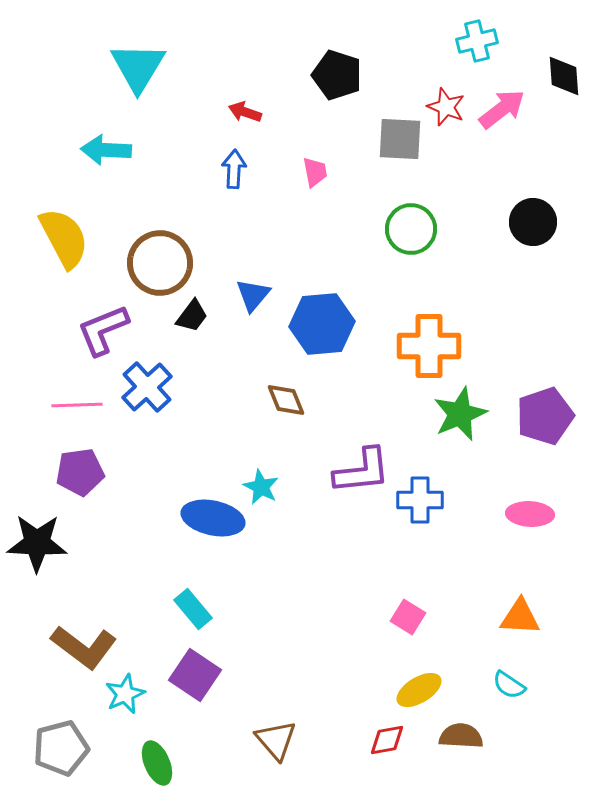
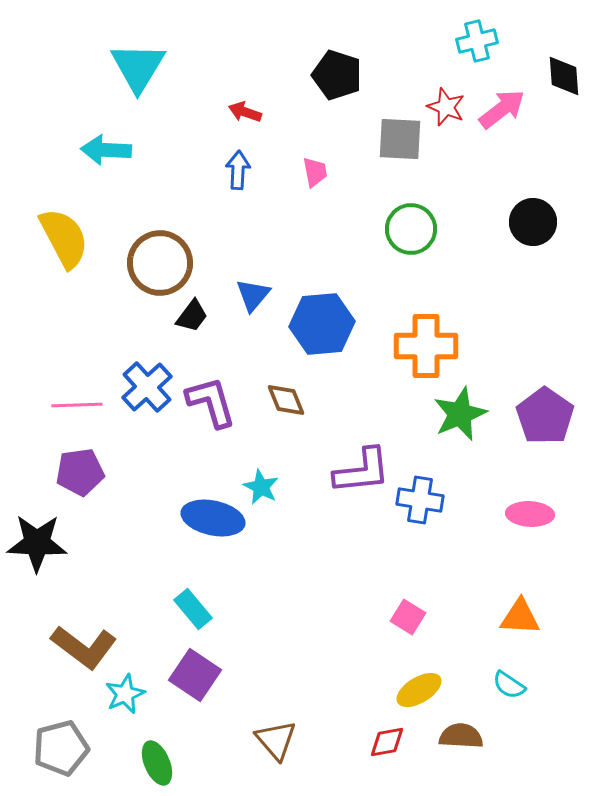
blue arrow at (234, 169): moved 4 px right, 1 px down
purple L-shape at (103, 330): moved 108 px right, 72 px down; rotated 96 degrees clockwise
orange cross at (429, 346): moved 3 px left
purple pentagon at (545, 416): rotated 18 degrees counterclockwise
blue cross at (420, 500): rotated 9 degrees clockwise
red diamond at (387, 740): moved 2 px down
